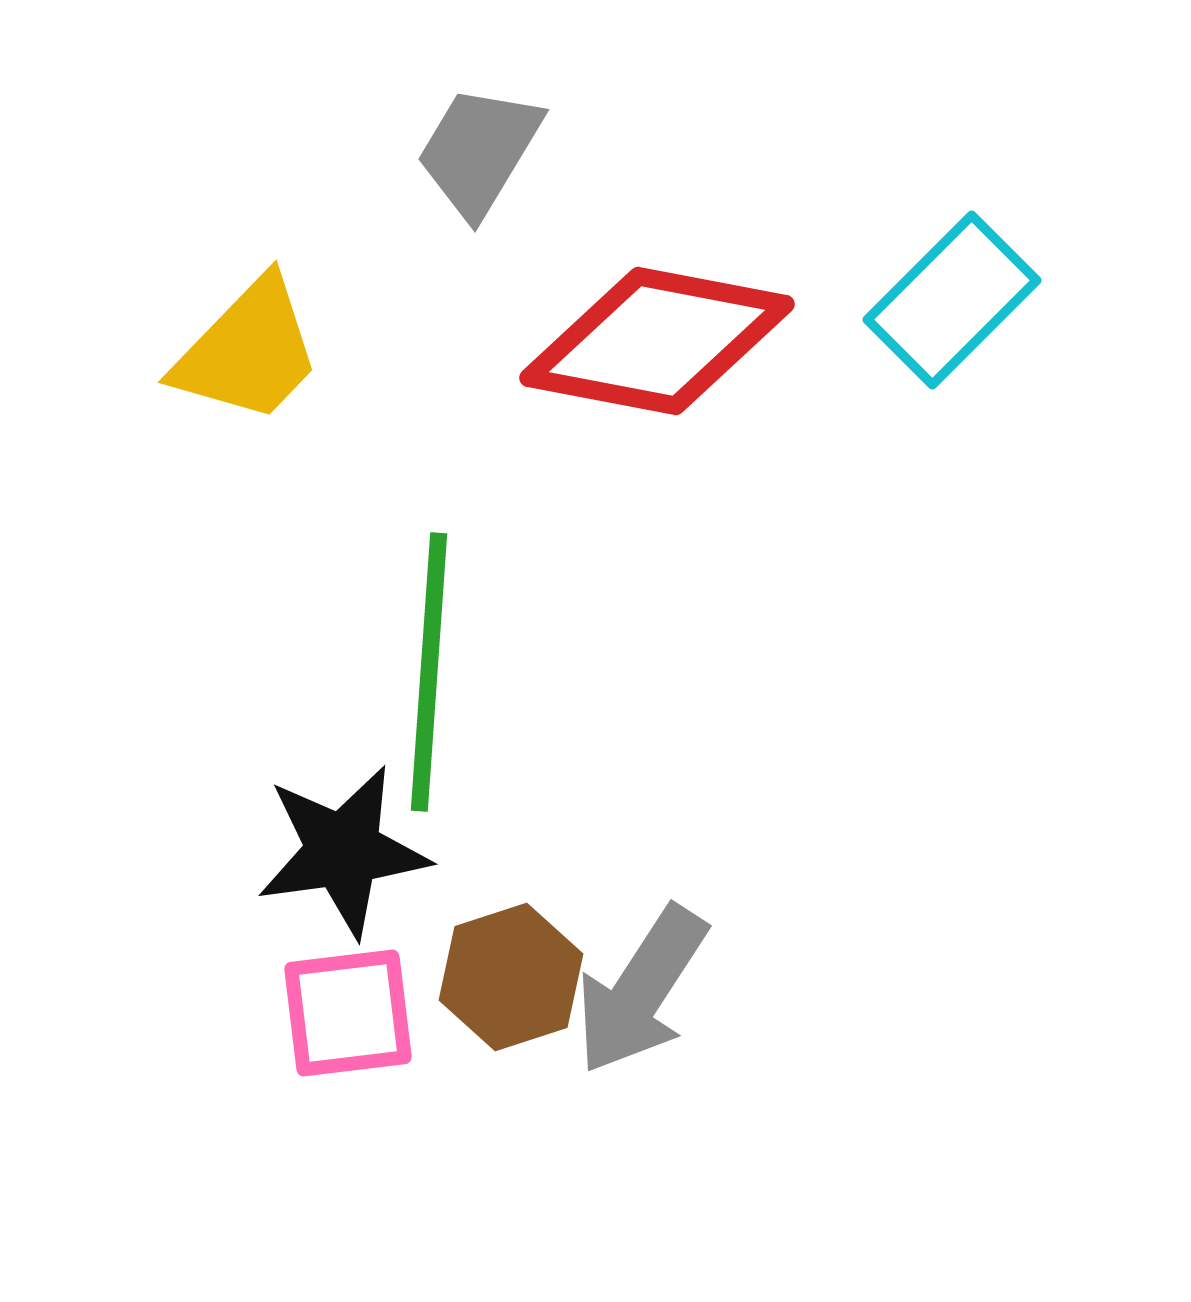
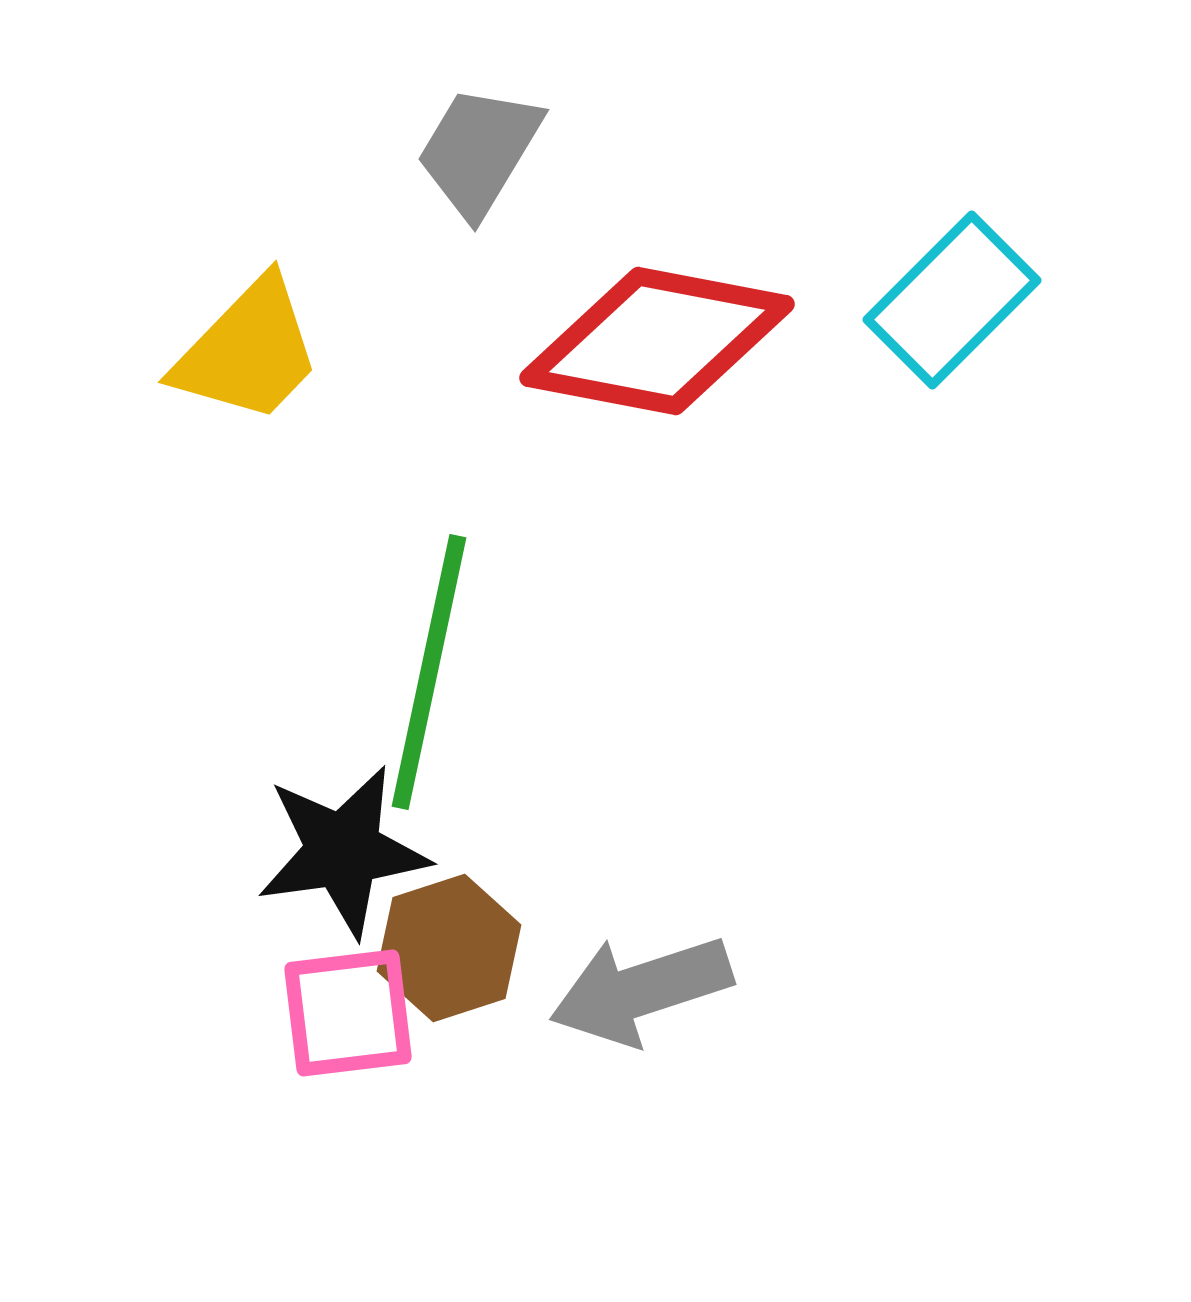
green line: rotated 8 degrees clockwise
brown hexagon: moved 62 px left, 29 px up
gray arrow: rotated 39 degrees clockwise
